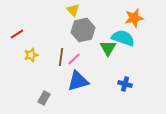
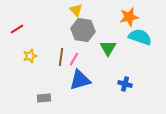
yellow triangle: moved 3 px right
orange star: moved 5 px left, 1 px up
gray hexagon: rotated 20 degrees clockwise
red line: moved 5 px up
cyan semicircle: moved 17 px right, 1 px up
yellow star: moved 1 px left, 1 px down
pink line: rotated 16 degrees counterclockwise
blue triangle: moved 2 px right, 1 px up
gray rectangle: rotated 56 degrees clockwise
